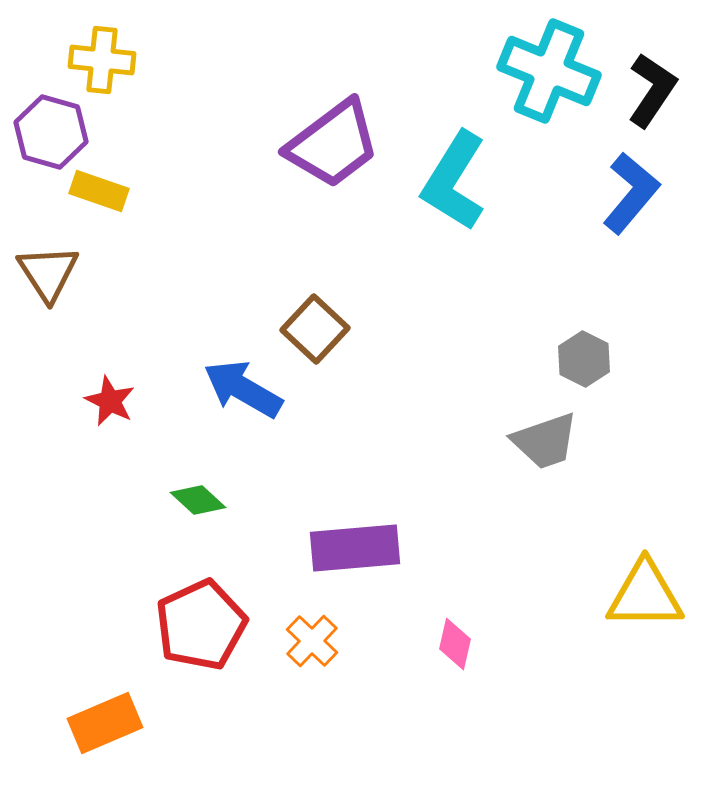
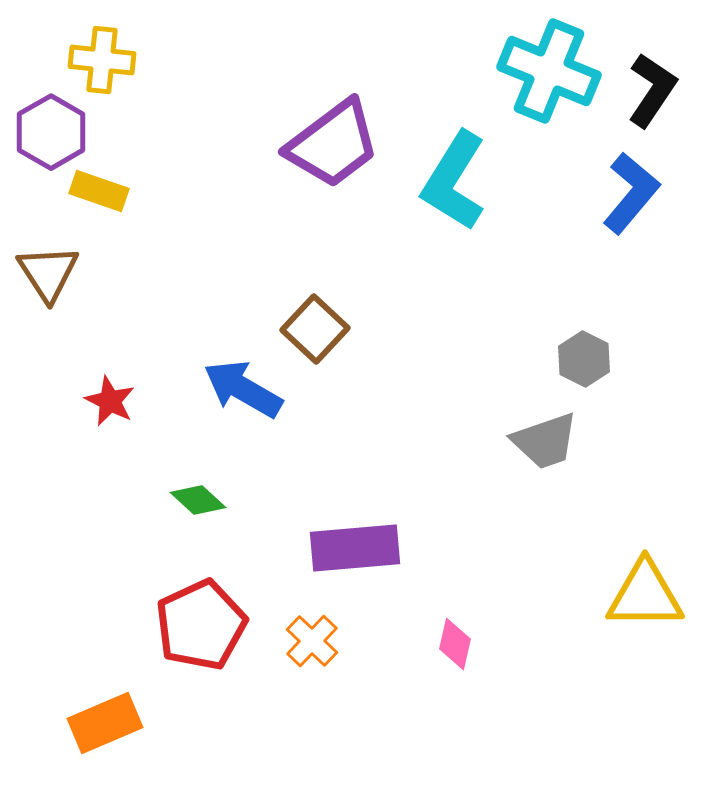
purple hexagon: rotated 14 degrees clockwise
